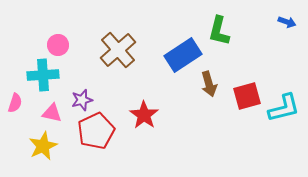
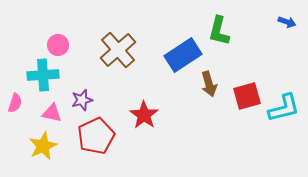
red pentagon: moved 5 px down
